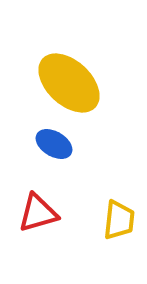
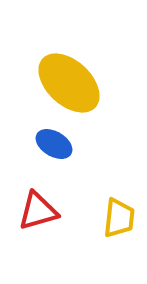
red triangle: moved 2 px up
yellow trapezoid: moved 2 px up
